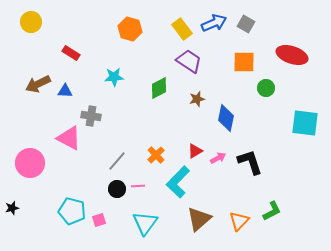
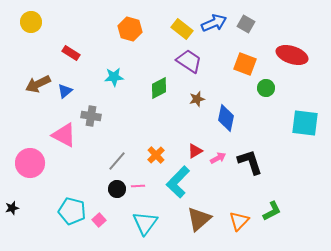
yellow rectangle: rotated 15 degrees counterclockwise
orange square: moved 1 px right, 2 px down; rotated 20 degrees clockwise
blue triangle: rotated 42 degrees counterclockwise
pink triangle: moved 5 px left, 3 px up
pink square: rotated 24 degrees counterclockwise
